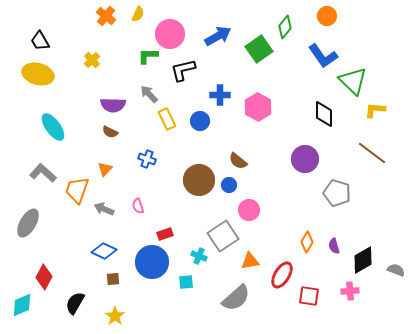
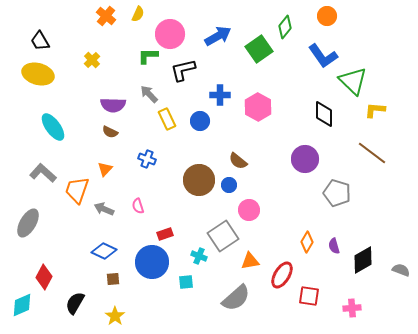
gray semicircle at (396, 270): moved 5 px right
pink cross at (350, 291): moved 2 px right, 17 px down
